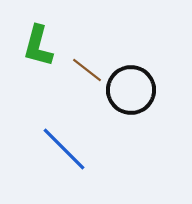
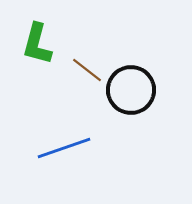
green L-shape: moved 1 px left, 2 px up
blue line: moved 1 px up; rotated 64 degrees counterclockwise
